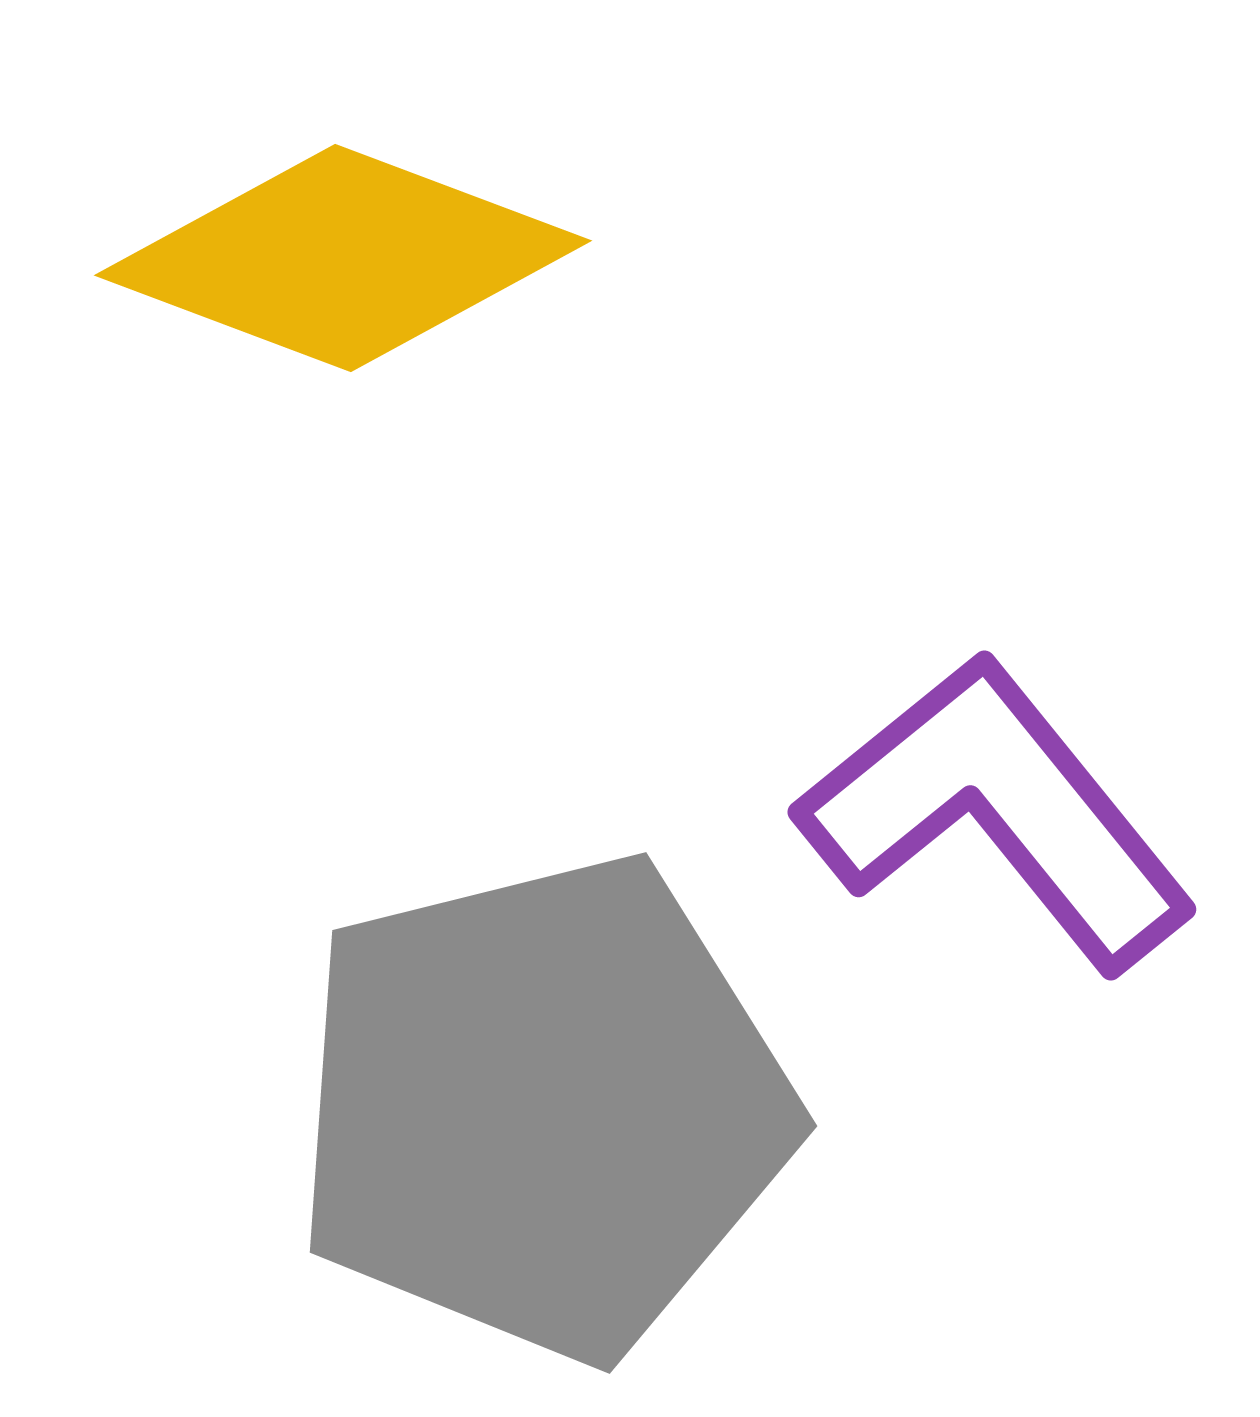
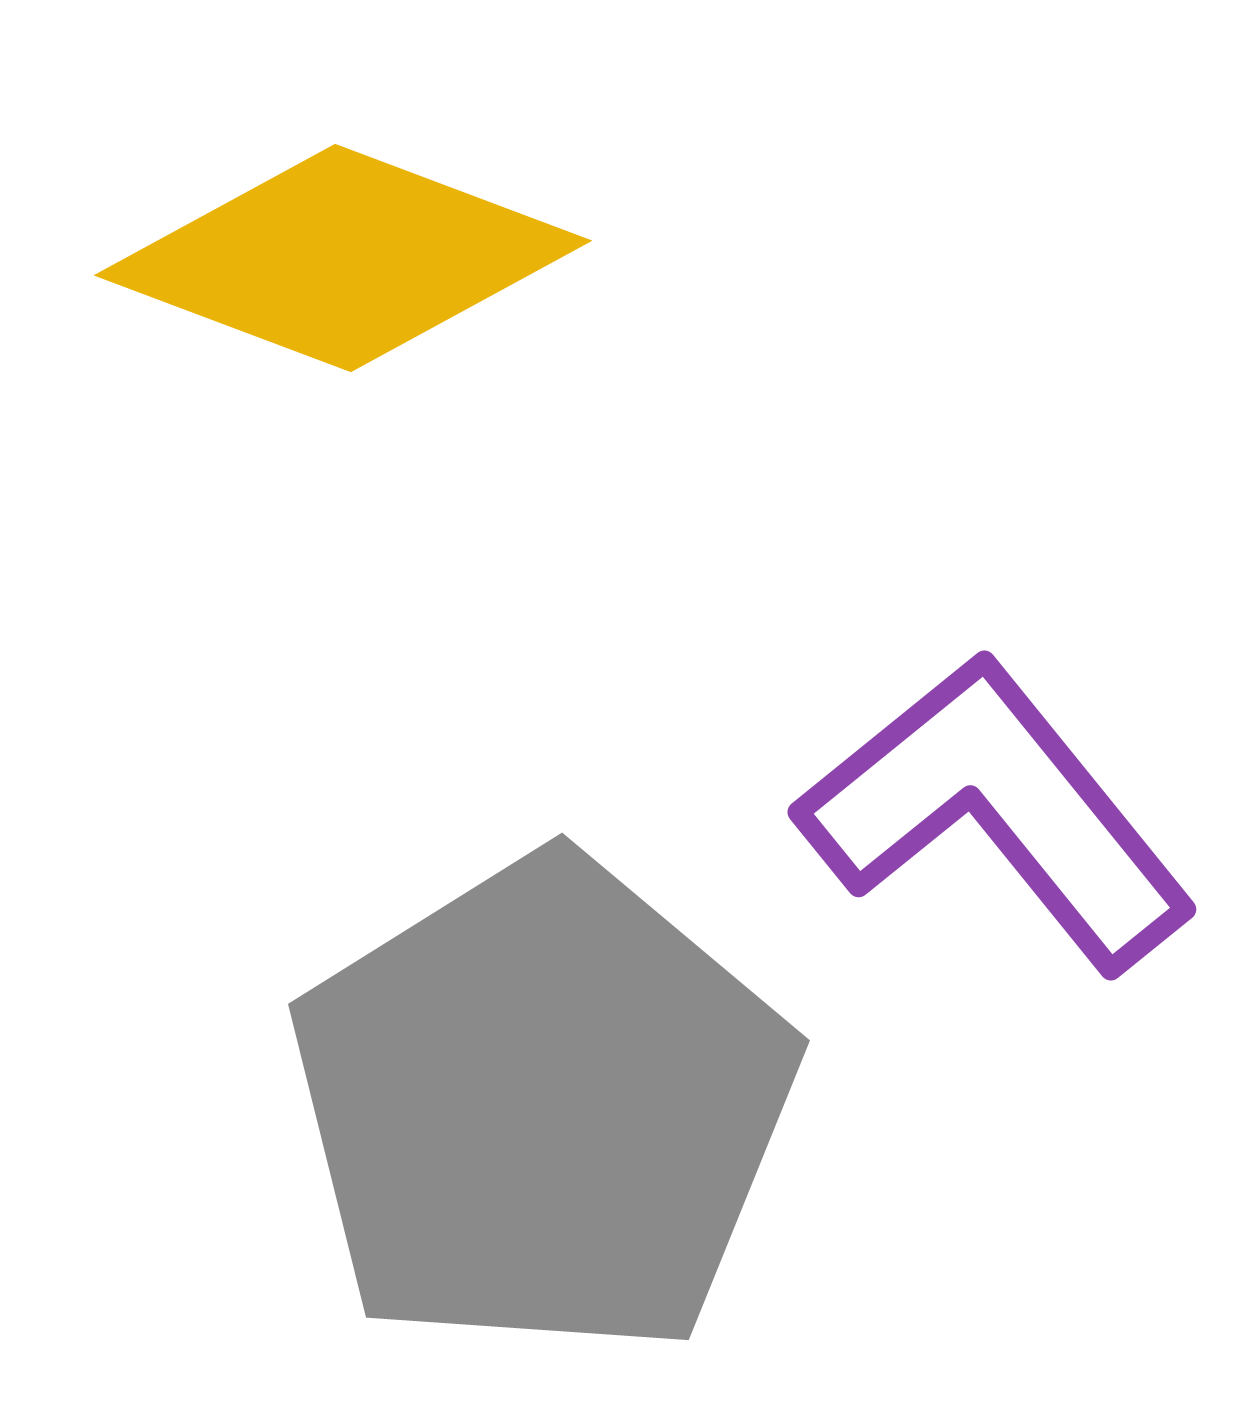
gray pentagon: rotated 18 degrees counterclockwise
